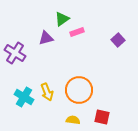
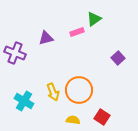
green triangle: moved 32 px right
purple square: moved 18 px down
purple cross: rotated 10 degrees counterclockwise
yellow arrow: moved 6 px right
cyan cross: moved 4 px down
red square: rotated 21 degrees clockwise
